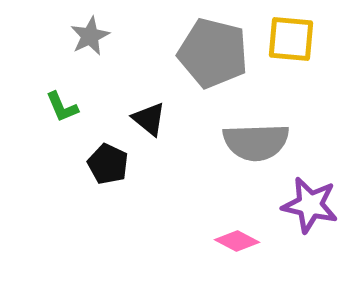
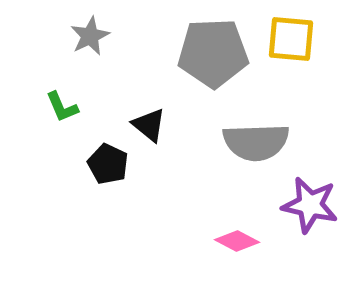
gray pentagon: rotated 16 degrees counterclockwise
black triangle: moved 6 px down
